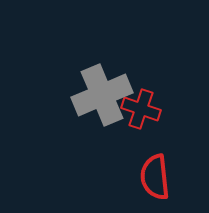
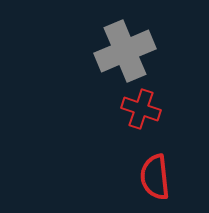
gray cross: moved 23 px right, 44 px up
